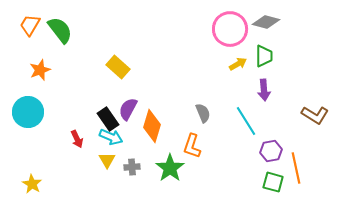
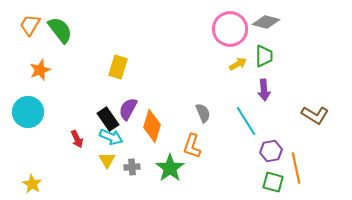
yellow rectangle: rotated 65 degrees clockwise
